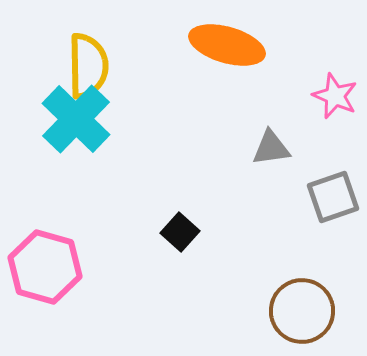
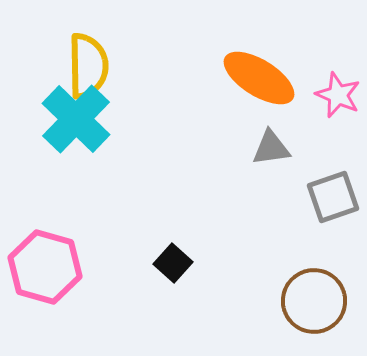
orange ellipse: moved 32 px right, 33 px down; rotated 16 degrees clockwise
pink star: moved 3 px right, 1 px up
black square: moved 7 px left, 31 px down
brown circle: moved 12 px right, 10 px up
